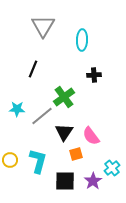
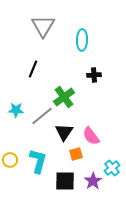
cyan star: moved 1 px left, 1 px down
